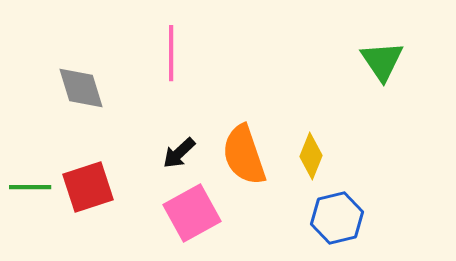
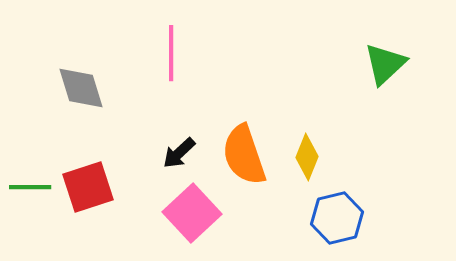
green triangle: moved 3 px right, 3 px down; rotated 21 degrees clockwise
yellow diamond: moved 4 px left, 1 px down
pink square: rotated 14 degrees counterclockwise
